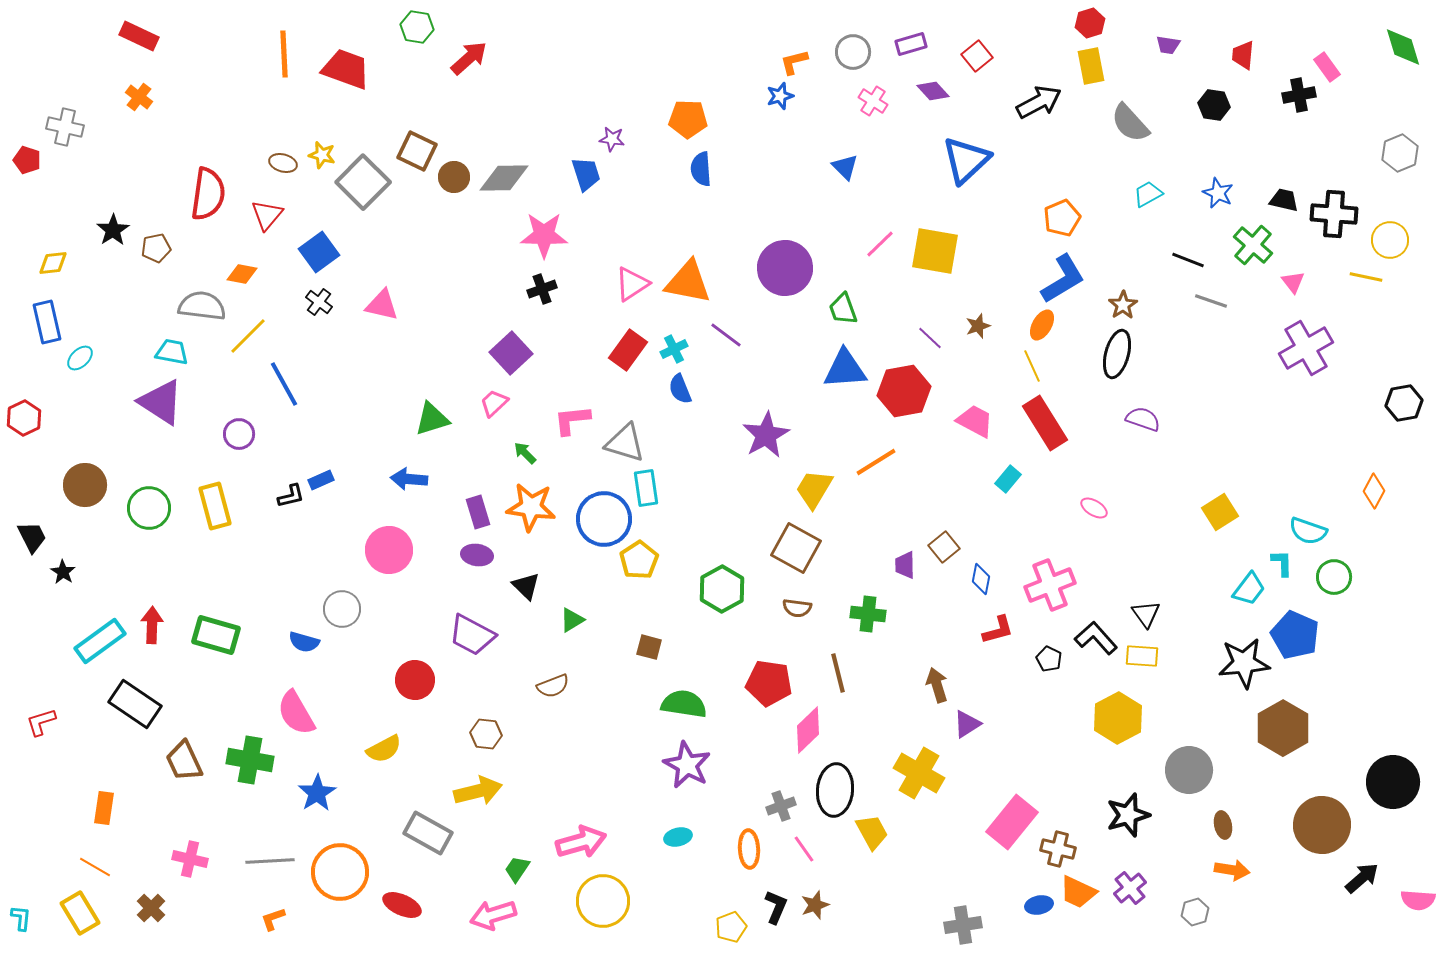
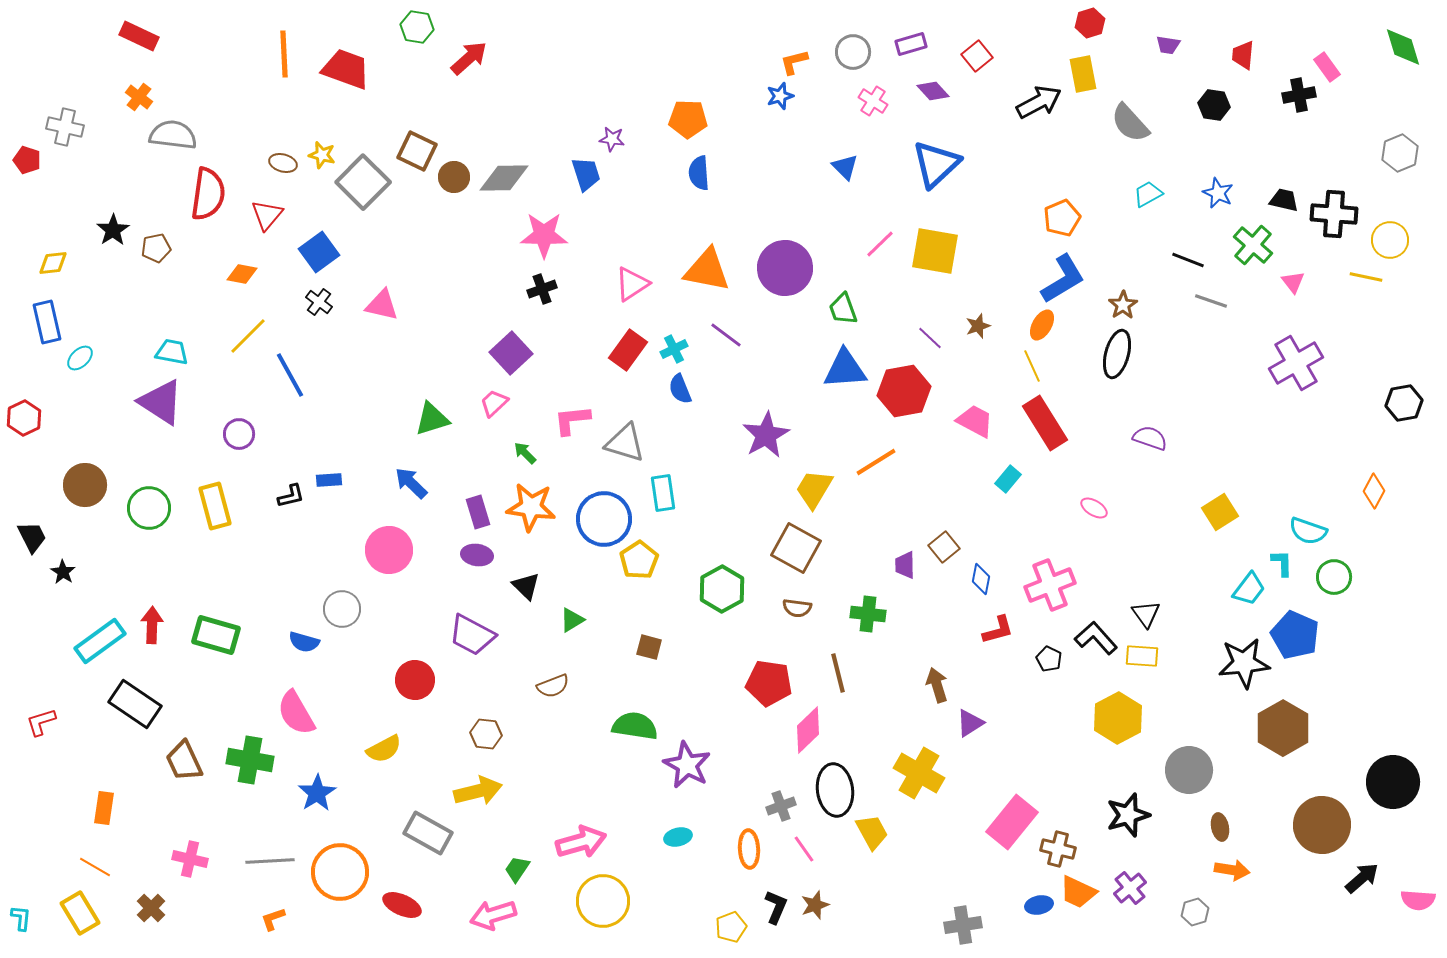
yellow rectangle at (1091, 66): moved 8 px left, 8 px down
blue triangle at (966, 160): moved 30 px left, 4 px down
blue semicircle at (701, 169): moved 2 px left, 4 px down
orange triangle at (688, 282): moved 19 px right, 12 px up
gray semicircle at (202, 306): moved 29 px left, 171 px up
purple cross at (1306, 348): moved 10 px left, 15 px down
blue line at (284, 384): moved 6 px right, 9 px up
purple semicircle at (1143, 419): moved 7 px right, 19 px down
blue arrow at (409, 479): moved 2 px right, 4 px down; rotated 39 degrees clockwise
blue rectangle at (321, 480): moved 8 px right; rotated 20 degrees clockwise
cyan rectangle at (646, 488): moved 17 px right, 5 px down
green semicircle at (684, 704): moved 49 px left, 22 px down
purple triangle at (967, 724): moved 3 px right, 1 px up
black ellipse at (835, 790): rotated 12 degrees counterclockwise
brown ellipse at (1223, 825): moved 3 px left, 2 px down
